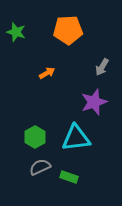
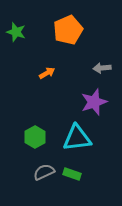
orange pentagon: rotated 20 degrees counterclockwise
gray arrow: moved 1 px down; rotated 54 degrees clockwise
cyan triangle: moved 1 px right
gray semicircle: moved 4 px right, 5 px down
green rectangle: moved 3 px right, 3 px up
